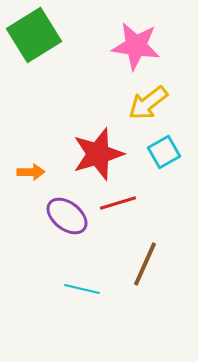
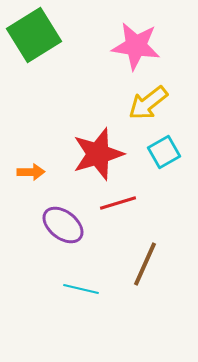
purple ellipse: moved 4 px left, 9 px down
cyan line: moved 1 px left
